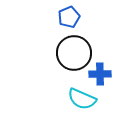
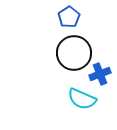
blue pentagon: rotated 10 degrees counterclockwise
blue cross: rotated 20 degrees counterclockwise
